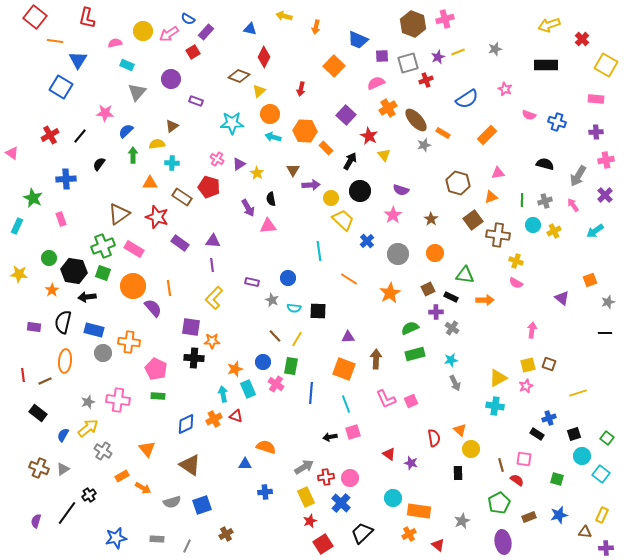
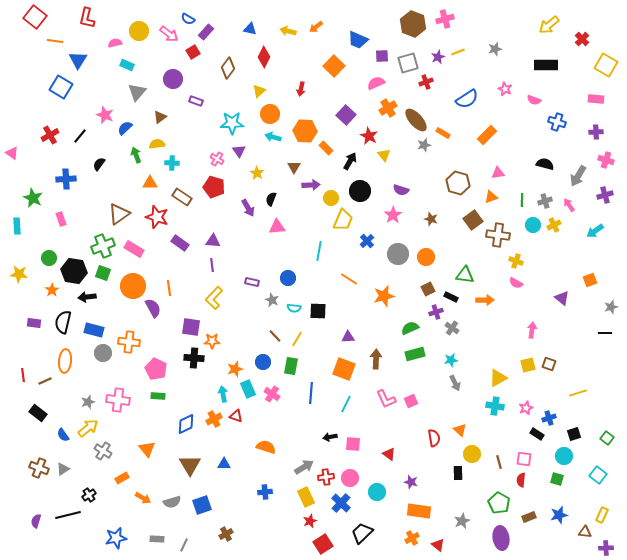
yellow arrow at (284, 16): moved 4 px right, 15 px down
yellow arrow at (549, 25): rotated 20 degrees counterclockwise
orange arrow at (316, 27): rotated 40 degrees clockwise
yellow circle at (143, 31): moved 4 px left
pink arrow at (169, 34): rotated 108 degrees counterclockwise
brown diamond at (239, 76): moved 11 px left, 8 px up; rotated 75 degrees counterclockwise
purple circle at (171, 79): moved 2 px right
red cross at (426, 80): moved 2 px down
pink star at (105, 113): moved 2 px down; rotated 18 degrees clockwise
pink semicircle at (529, 115): moved 5 px right, 15 px up
brown triangle at (172, 126): moved 12 px left, 9 px up
blue semicircle at (126, 131): moved 1 px left, 3 px up
green arrow at (133, 155): moved 3 px right; rotated 21 degrees counterclockwise
pink cross at (606, 160): rotated 28 degrees clockwise
purple triangle at (239, 164): moved 13 px up; rotated 32 degrees counterclockwise
brown triangle at (293, 170): moved 1 px right, 3 px up
red pentagon at (209, 187): moved 5 px right
purple cross at (605, 195): rotated 28 degrees clockwise
black semicircle at (271, 199): rotated 32 degrees clockwise
pink arrow at (573, 205): moved 4 px left
brown star at (431, 219): rotated 16 degrees counterclockwise
yellow trapezoid at (343, 220): rotated 70 degrees clockwise
cyan rectangle at (17, 226): rotated 28 degrees counterclockwise
pink triangle at (268, 226): moved 9 px right, 1 px down
yellow cross at (554, 231): moved 6 px up
cyan line at (319, 251): rotated 18 degrees clockwise
orange circle at (435, 253): moved 9 px left, 4 px down
orange star at (390, 293): moved 6 px left, 3 px down; rotated 15 degrees clockwise
gray star at (608, 302): moved 3 px right, 5 px down
purple semicircle at (153, 308): rotated 12 degrees clockwise
purple cross at (436, 312): rotated 16 degrees counterclockwise
purple rectangle at (34, 327): moved 4 px up
pink cross at (276, 384): moved 4 px left, 10 px down
pink star at (526, 386): moved 22 px down
cyan line at (346, 404): rotated 48 degrees clockwise
pink square at (353, 432): moved 12 px down; rotated 21 degrees clockwise
blue semicircle at (63, 435): rotated 64 degrees counterclockwise
yellow circle at (471, 449): moved 1 px right, 5 px down
cyan circle at (582, 456): moved 18 px left
purple star at (411, 463): moved 19 px down
blue triangle at (245, 464): moved 21 px left
brown triangle at (190, 465): rotated 25 degrees clockwise
brown line at (501, 465): moved 2 px left, 3 px up
cyan square at (601, 474): moved 3 px left, 1 px down
orange rectangle at (122, 476): moved 2 px down
red semicircle at (517, 480): moved 4 px right; rotated 120 degrees counterclockwise
orange arrow at (143, 488): moved 10 px down
cyan circle at (393, 498): moved 16 px left, 6 px up
green pentagon at (499, 503): rotated 15 degrees counterclockwise
black line at (67, 513): moved 1 px right, 2 px down; rotated 40 degrees clockwise
orange cross at (409, 534): moved 3 px right, 4 px down
purple ellipse at (503, 542): moved 2 px left, 4 px up
gray line at (187, 546): moved 3 px left, 1 px up
